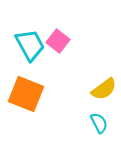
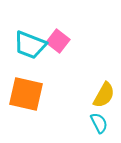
cyan trapezoid: rotated 140 degrees clockwise
yellow semicircle: moved 6 px down; rotated 24 degrees counterclockwise
orange square: rotated 9 degrees counterclockwise
